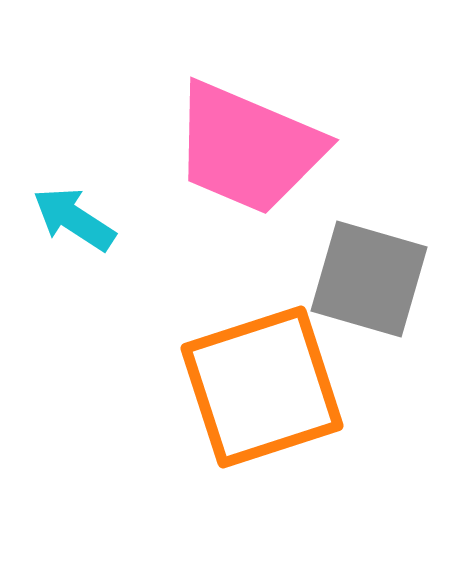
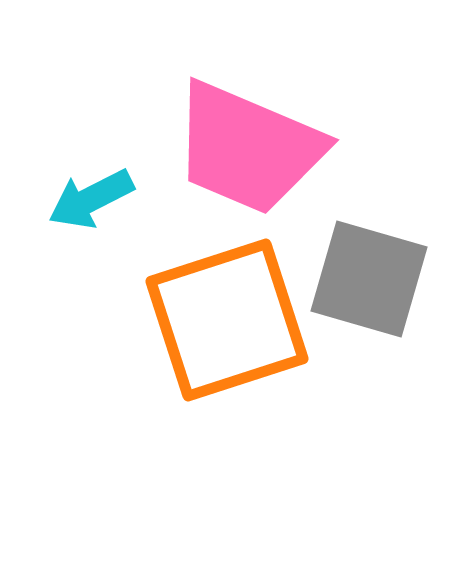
cyan arrow: moved 17 px right, 20 px up; rotated 60 degrees counterclockwise
orange square: moved 35 px left, 67 px up
